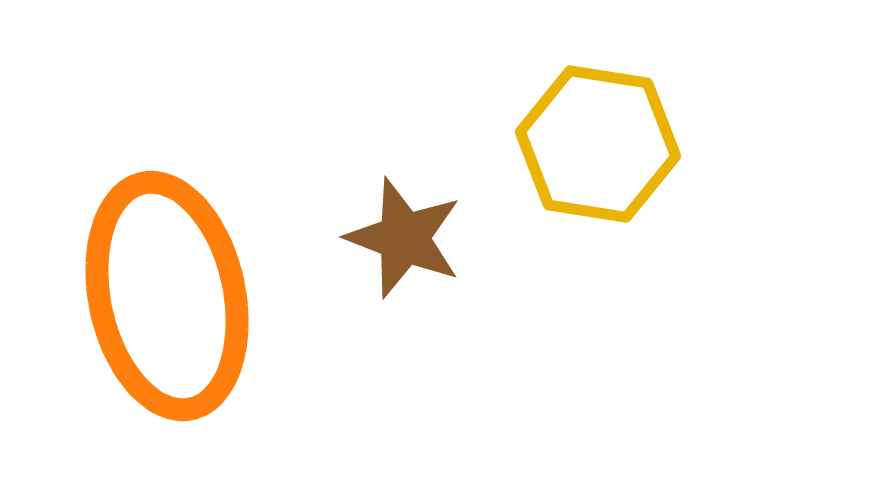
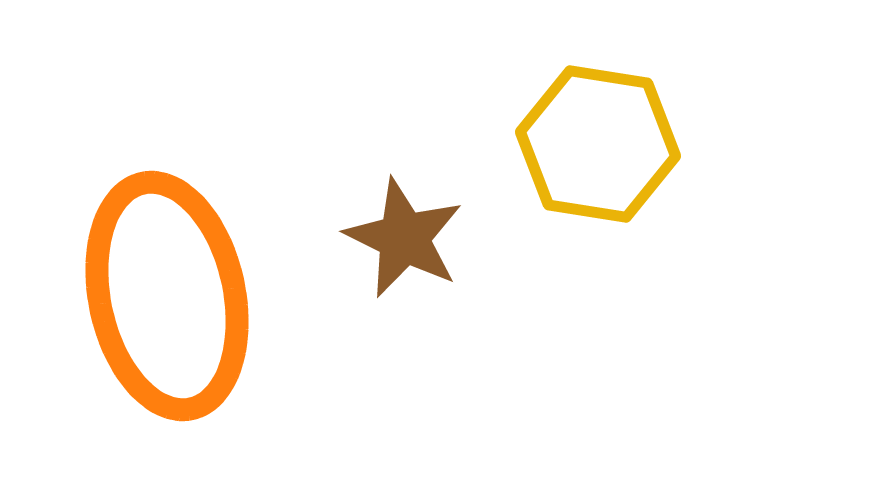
brown star: rotated 5 degrees clockwise
